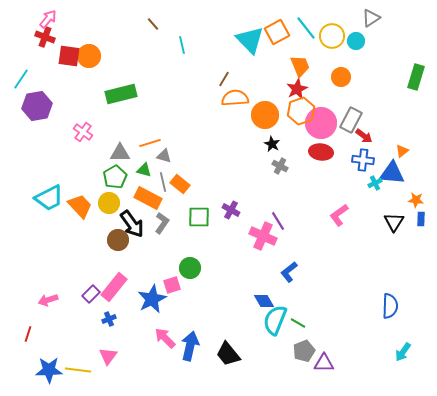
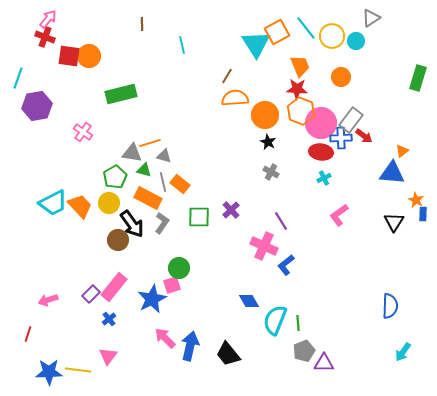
brown line at (153, 24): moved 11 px left; rotated 40 degrees clockwise
cyan triangle at (250, 40): moved 6 px right, 4 px down; rotated 12 degrees clockwise
green rectangle at (416, 77): moved 2 px right, 1 px down
cyan line at (21, 79): moved 3 px left, 1 px up; rotated 15 degrees counterclockwise
brown line at (224, 79): moved 3 px right, 3 px up
red star at (297, 89): rotated 30 degrees clockwise
orange hexagon at (301, 111): rotated 20 degrees counterclockwise
gray rectangle at (351, 120): rotated 10 degrees clockwise
black star at (272, 144): moved 4 px left, 2 px up
gray triangle at (120, 153): moved 12 px right; rotated 10 degrees clockwise
blue cross at (363, 160): moved 22 px left, 22 px up; rotated 10 degrees counterclockwise
gray cross at (280, 166): moved 9 px left, 6 px down
cyan cross at (375, 183): moved 51 px left, 5 px up
cyan trapezoid at (49, 198): moved 4 px right, 5 px down
orange star at (416, 200): rotated 21 degrees clockwise
purple cross at (231, 210): rotated 18 degrees clockwise
blue rectangle at (421, 219): moved 2 px right, 5 px up
purple line at (278, 221): moved 3 px right
pink cross at (263, 236): moved 1 px right, 10 px down
green circle at (190, 268): moved 11 px left
blue L-shape at (289, 272): moved 3 px left, 7 px up
blue diamond at (264, 301): moved 15 px left
blue cross at (109, 319): rotated 16 degrees counterclockwise
green line at (298, 323): rotated 56 degrees clockwise
blue star at (49, 370): moved 2 px down
